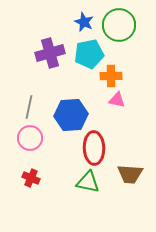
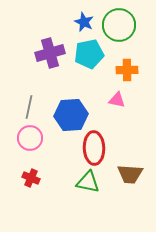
orange cross: moved 16 px right, 6 px up
